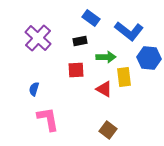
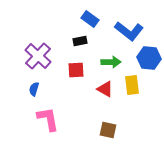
blue rectangle: moved 1 px left, 1 px down
purple cross: moved 18 px down
green arrow: moved 5 px right, 5 px down
yellow rectangle: moved 8 px right, 8 px down
red triangle: moved 1 px right
brown square: rotated 24 degrees counterclockwise
